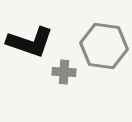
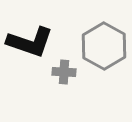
gray hexagon: rotated 21 degrees clockwise
